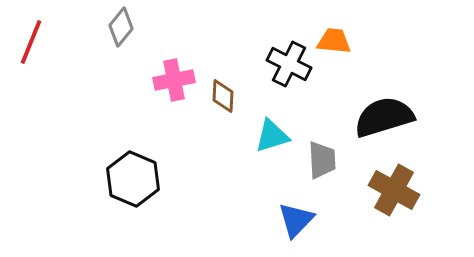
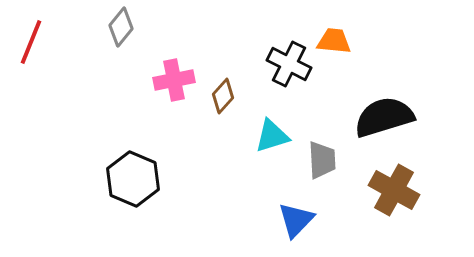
brown diamond: rotated 40 degrees clockwise
